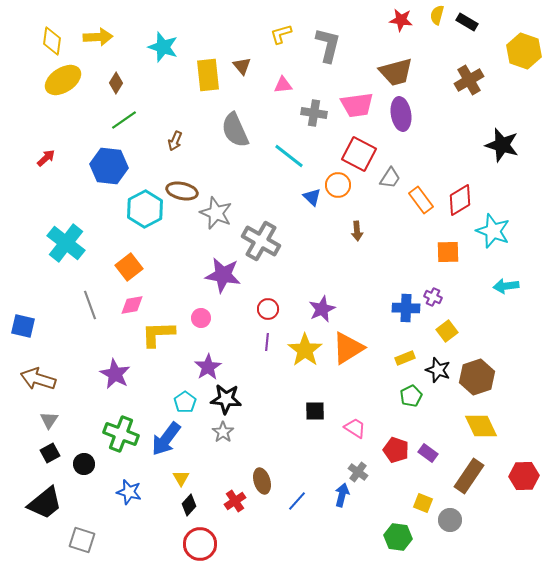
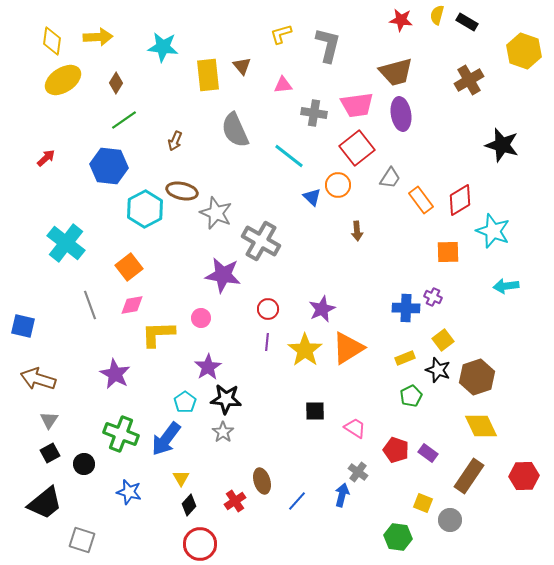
cyan star at (163, 47): rotated 12 degrees counterclockwise
red square at (359, 154): moved 2 px left, 6 px up; rotated 24 degrees clockwise
yellow square at (447, 331): moved 4 px left, 9 px down
